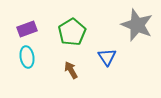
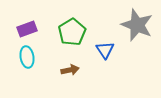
blue triangle: moved 2 px left, 7 px up
brown arrow: moved 1 px left; rotated 108 degrees clockwise
